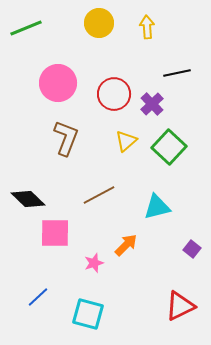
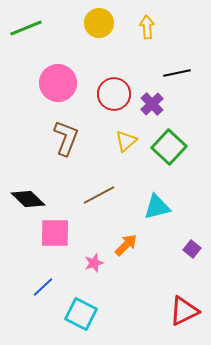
blue line: moved 5 px right, 10 px up
red triangle: moved 4 px right, 5 px down
cyan square: moved 7 px left; rotated 12 degrees clockwise
